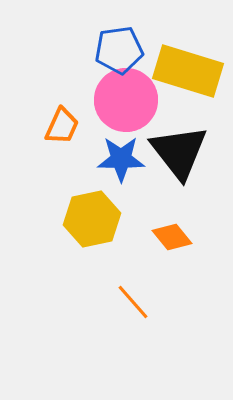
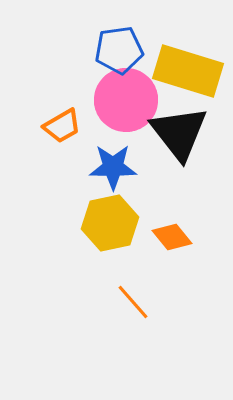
orange trapezoid: rotated 36 degrees clockwise
black triangle: moved 19 px up
blue star: moved 8 px left, 8 px down
yellow hexagon: moved 18 px right, 4 px down
